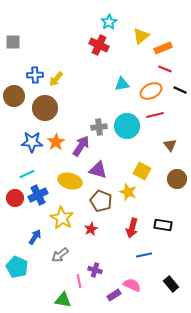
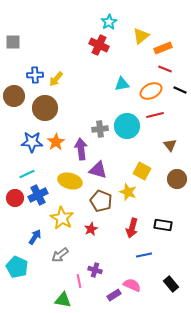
gray cross at (99, 127): moved 1 px right, 2 px down
purple arrow at (81, 146): moved 3 px down; rotated 40 degrees counterclockwise
